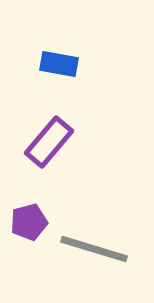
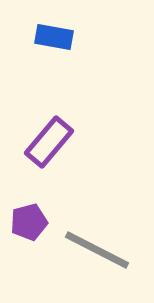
blue rectangle: moved 5 px left, 27 px up
gray line: moved 3 px right, 1 px down; rotated 10 degrees clockwise
